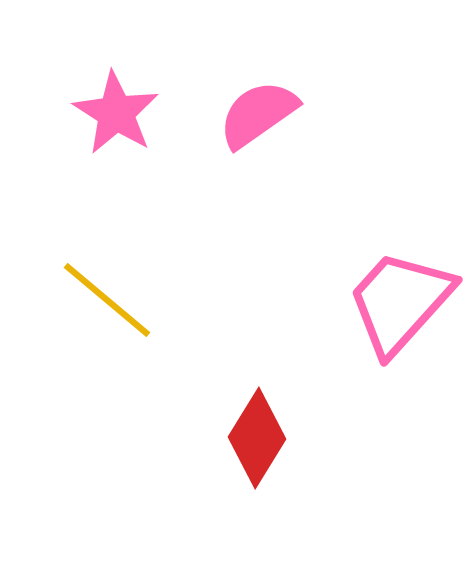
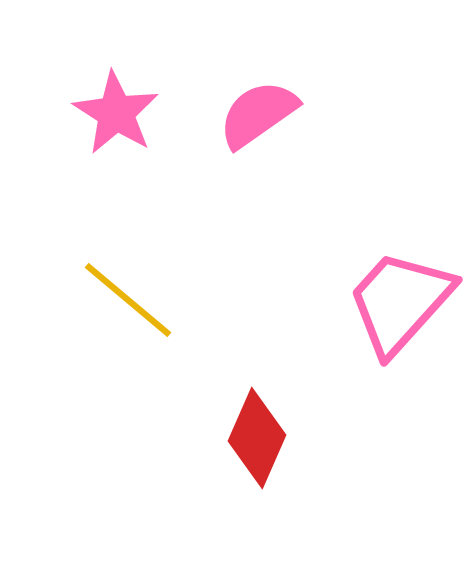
yellow line: moved 21 px right
red diamond: rotated 8 degrees counterclockwise
